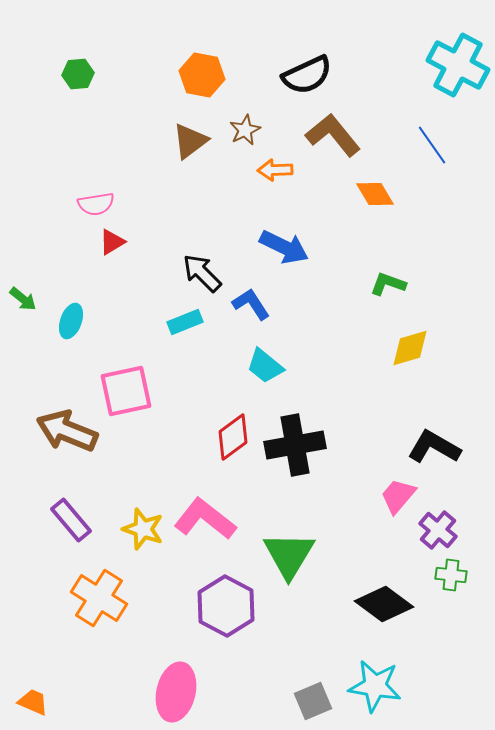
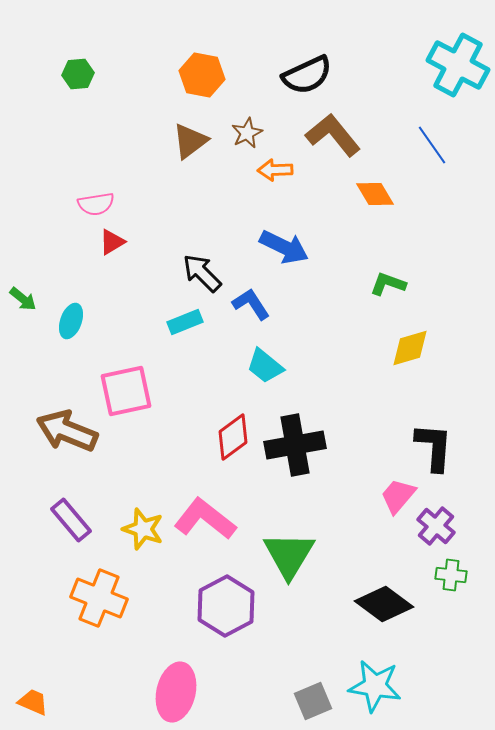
brown star: moved 2 px right, 3 px down
black L-shape: rotated 64 degrees clockwise
purple cross: moved 2 px left, 4 px up
orange cross: rotated 10 degrees counterclockwise
purple hexagon: rotated 4 degrees clockwise
